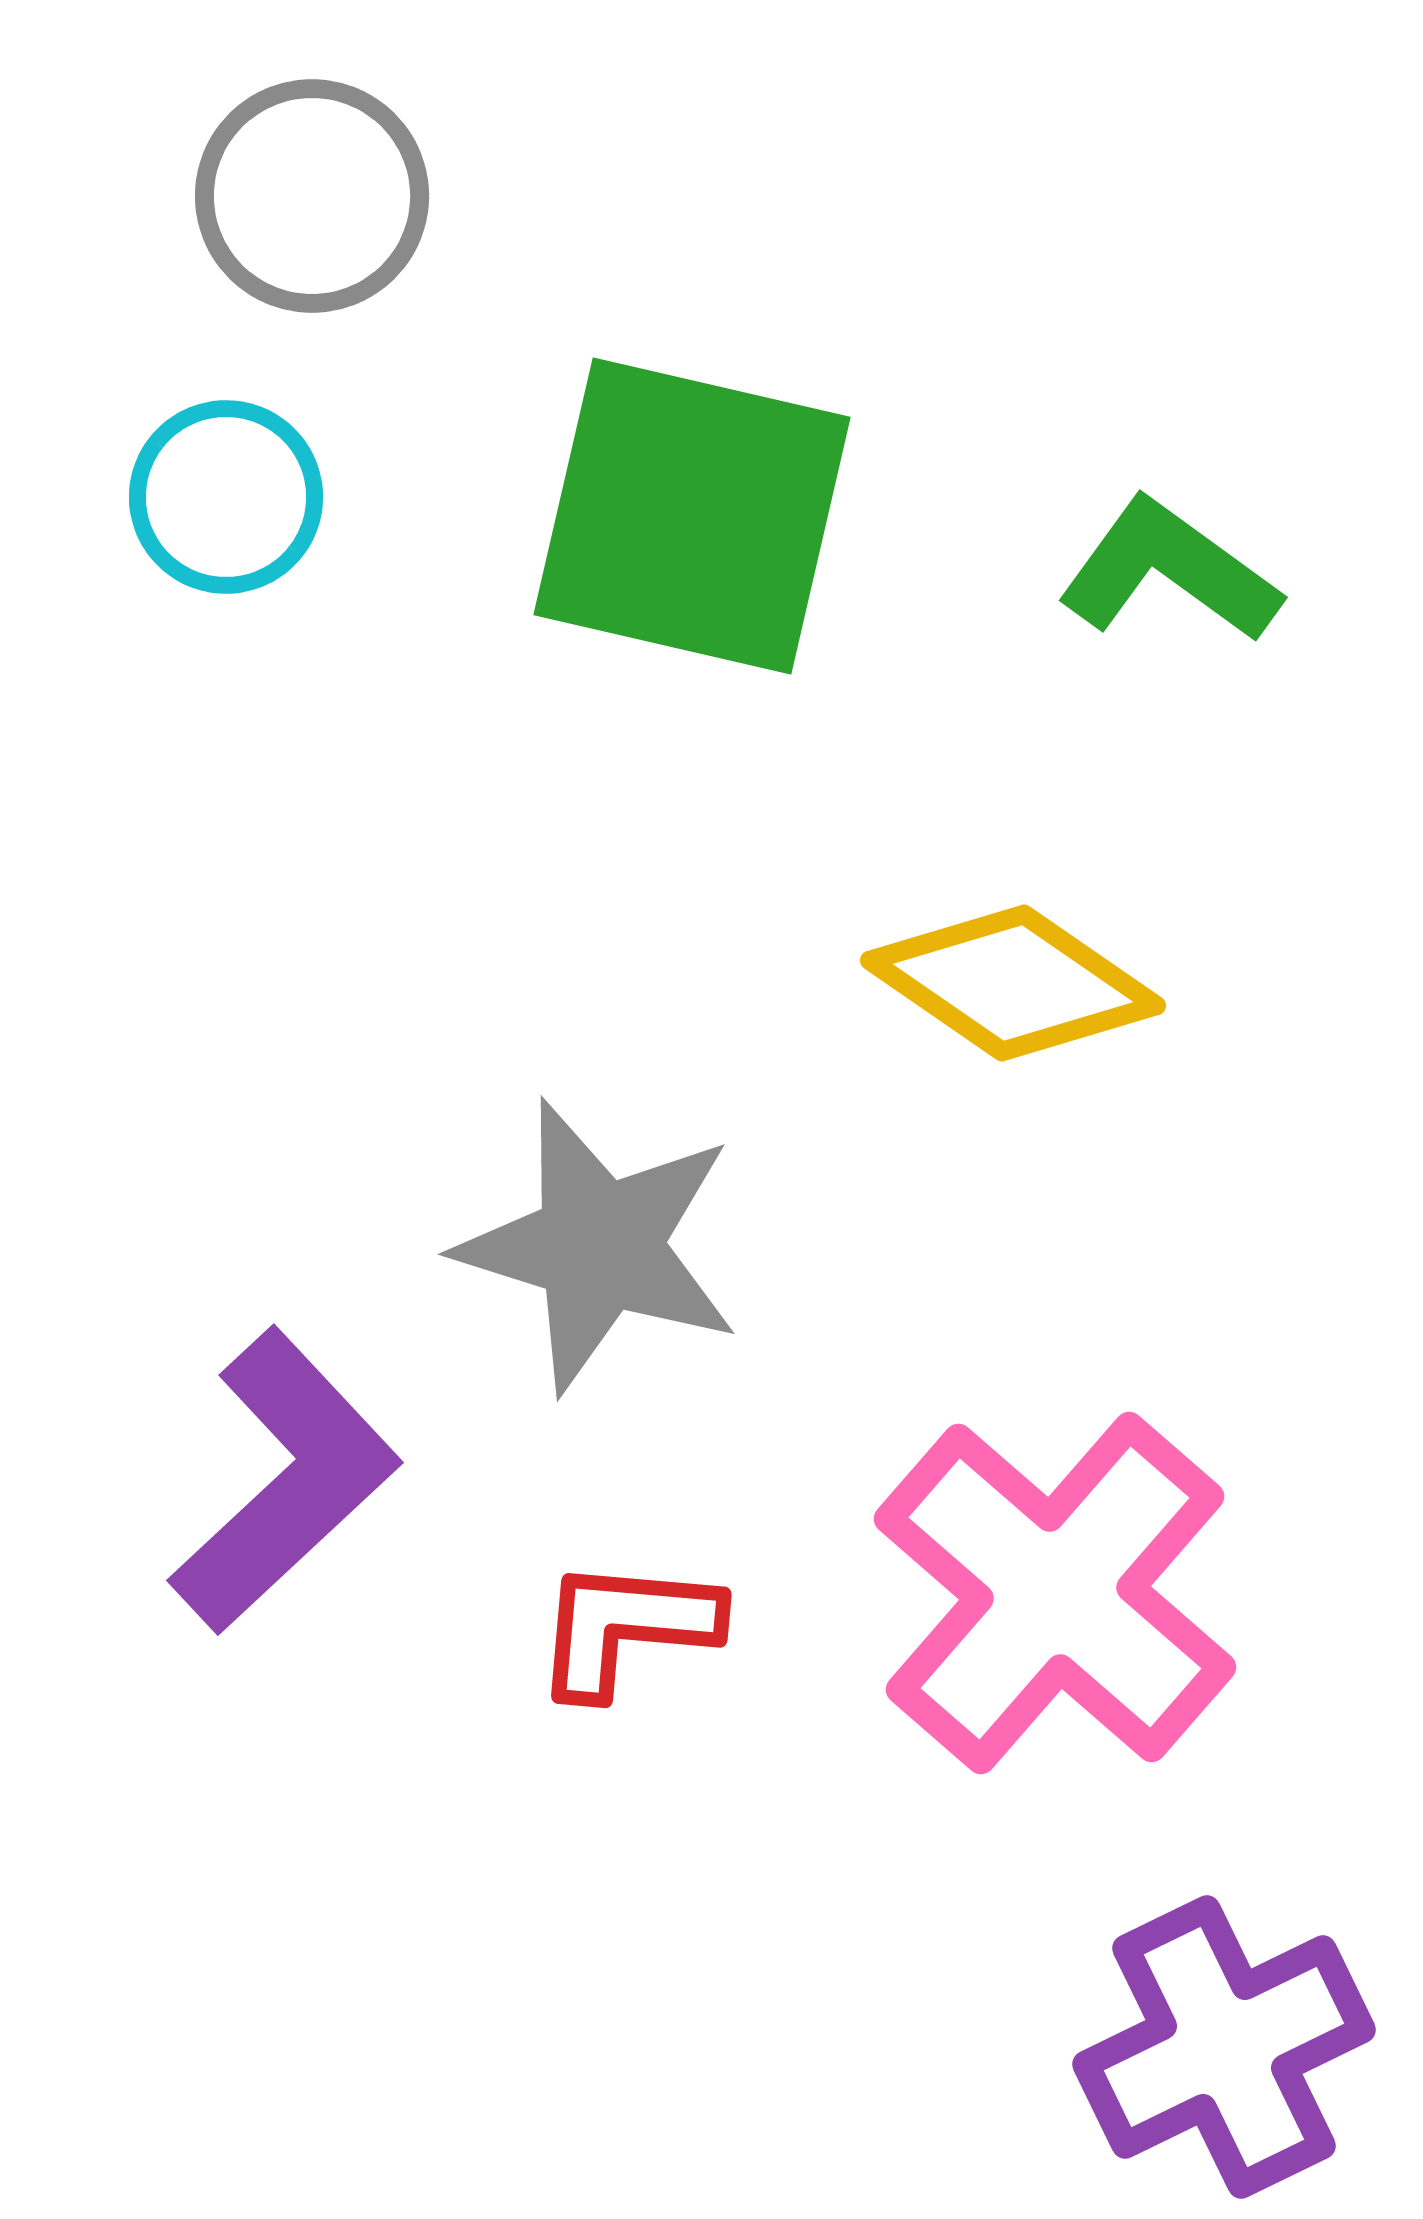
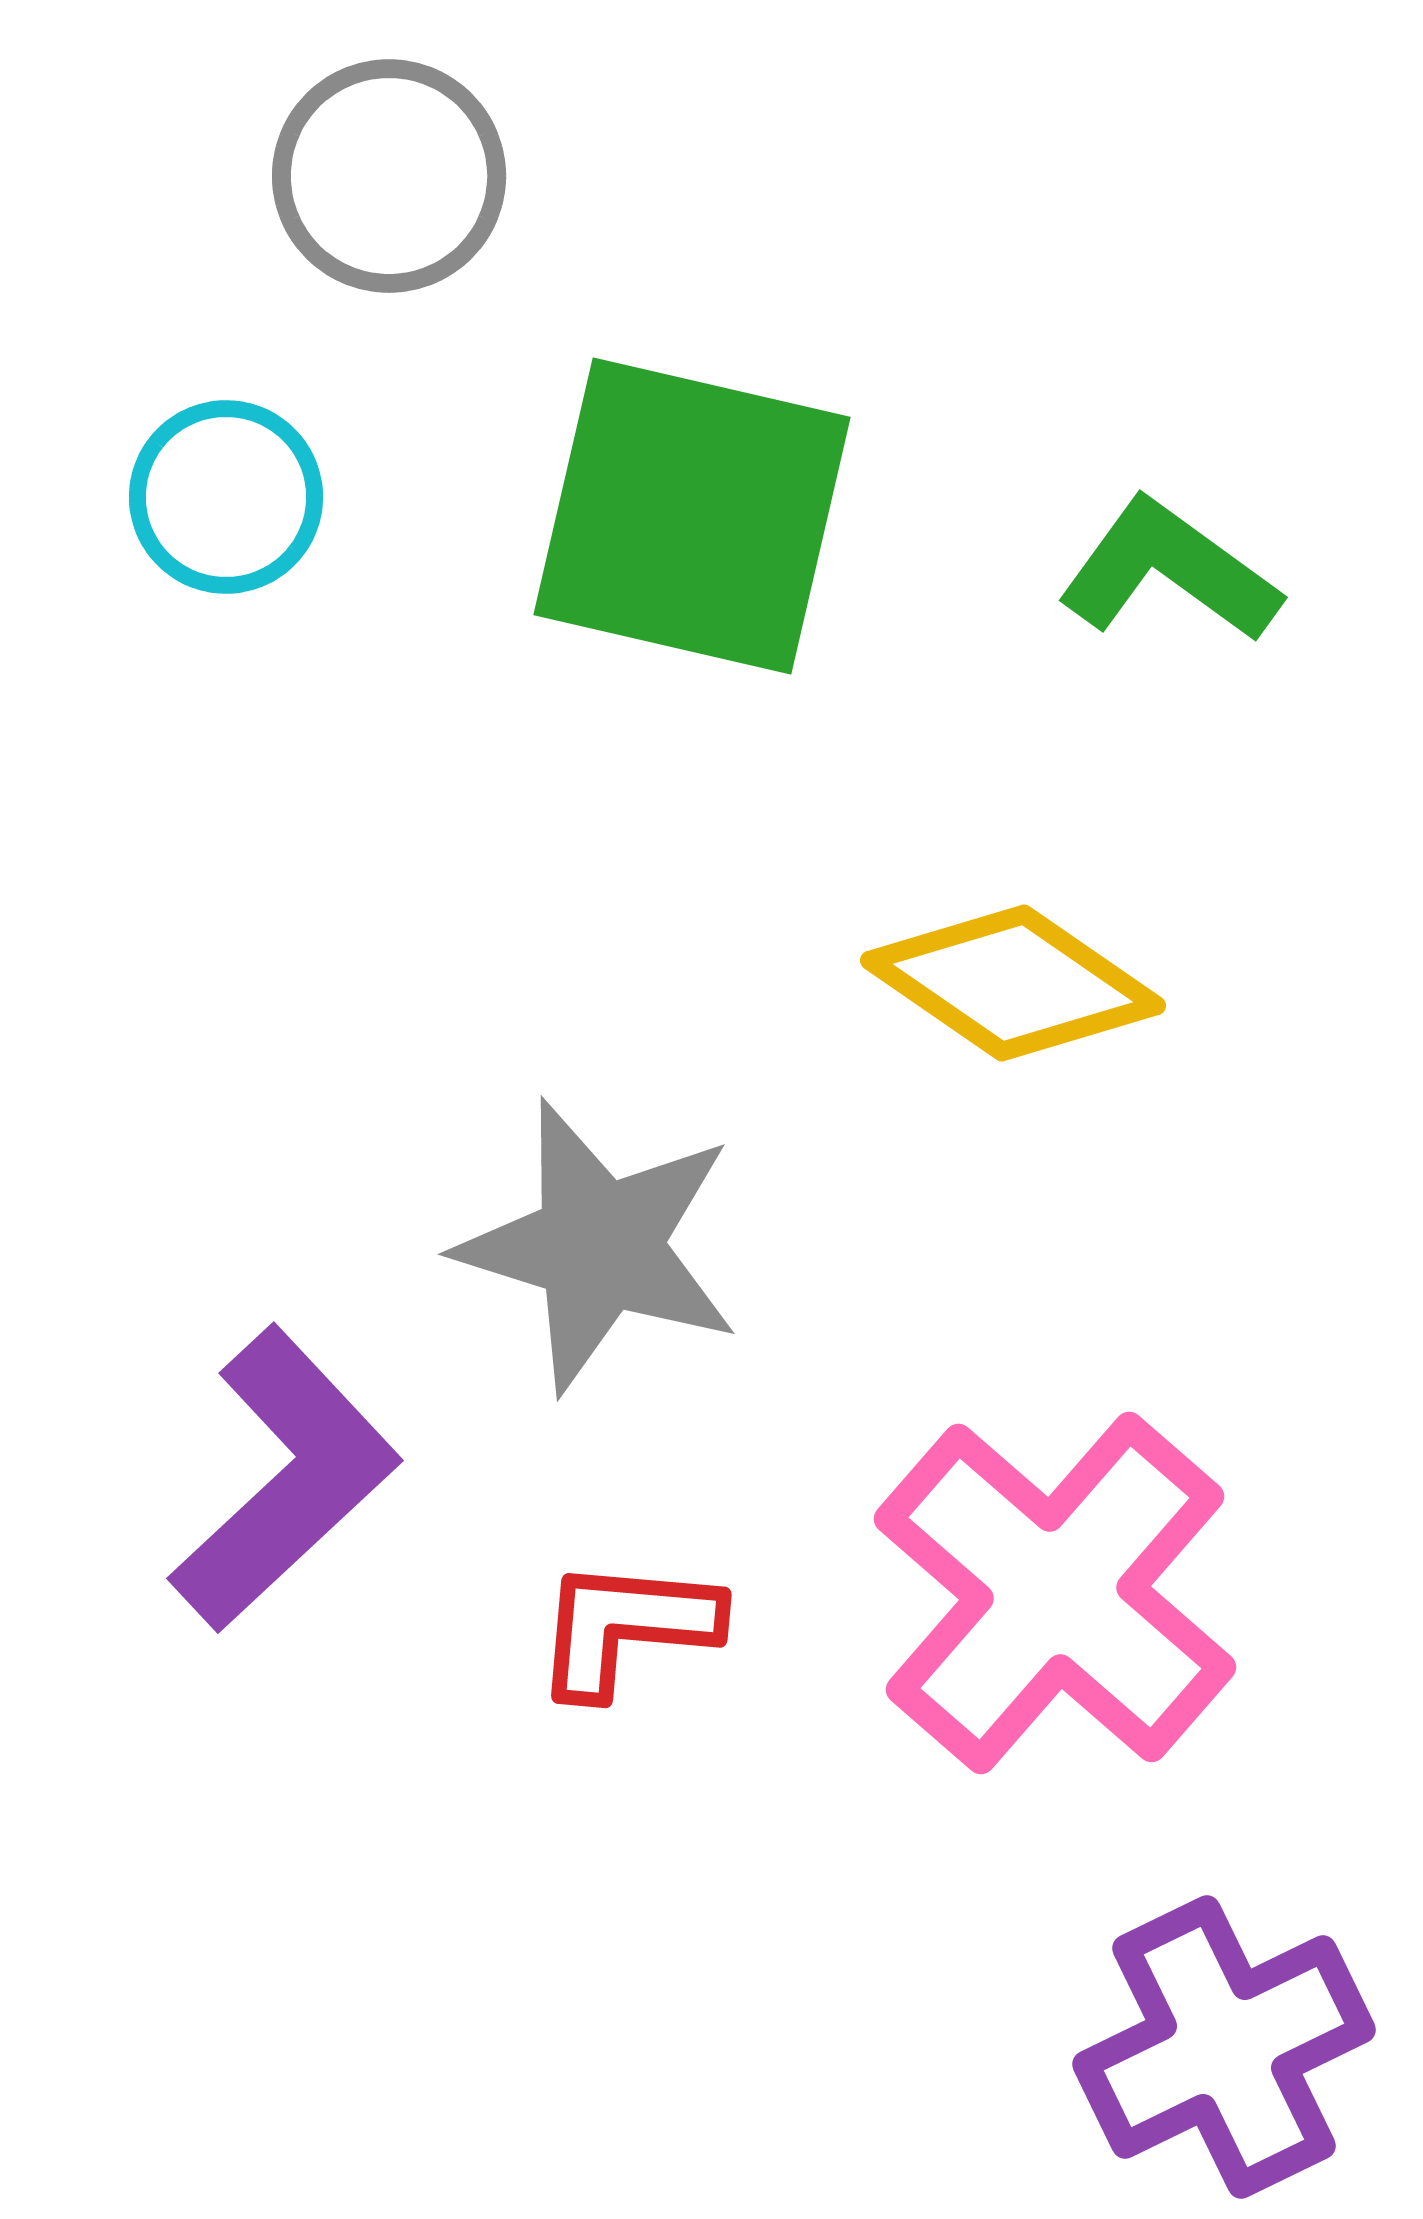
gray circle: moved 77 px right, 20 px up
purple L-shape: moved 2 px up
